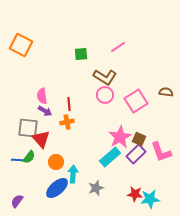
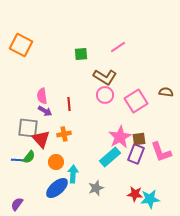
orange cross: moved 3 px left, 12 px down
brown square: rotated 32 degrees counterclockwise
purple rectangle: rotated 24 degrees counterclockwise
purple semicircle: moved 3 px down
